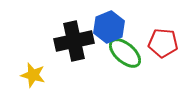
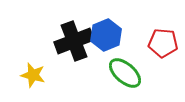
blue hexagon: moved 3 px left, 8 px down
black cross: rotated 9 degrees counterclockwise
green ellipse: moved 20 px down
